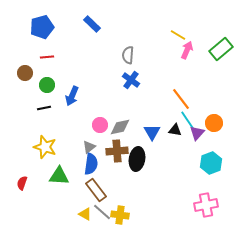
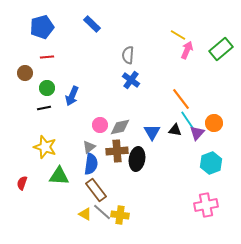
green circle: moved 3 px down
